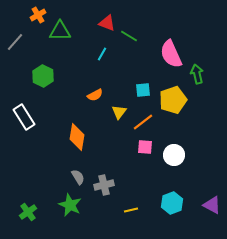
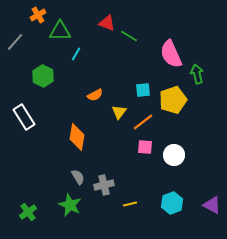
cyan line: moved 26 px left
yellow line: moved 1 px left, 6 px up
